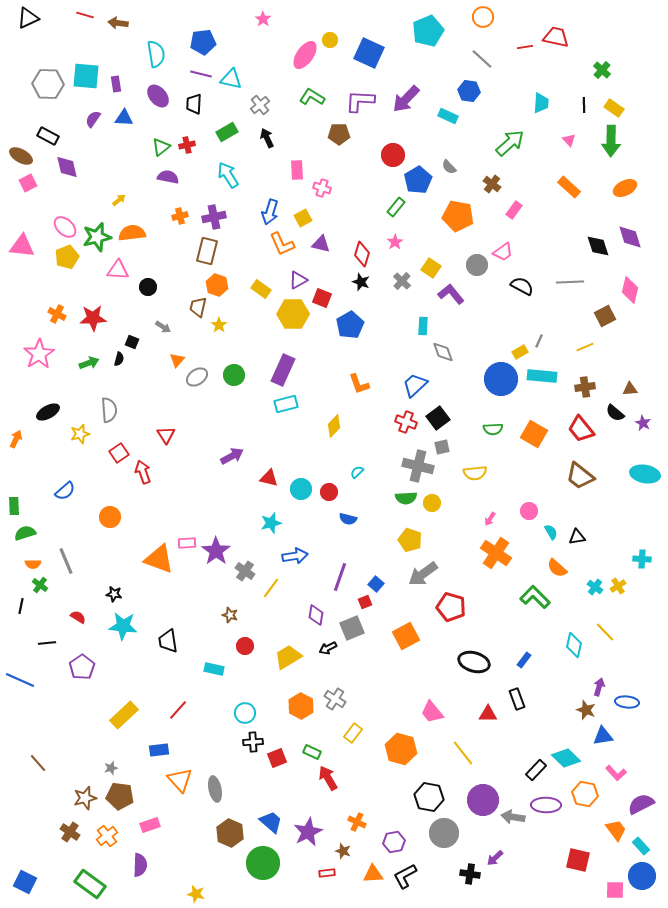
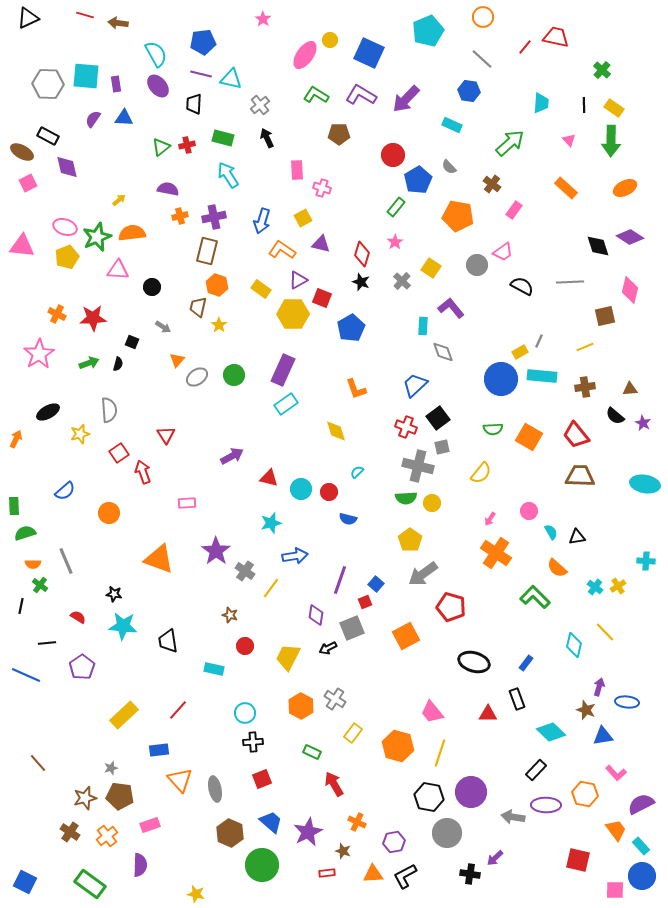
red line at (525, 47): rotated 42 degrees counterclockwise
cyan semicircle at (156, 54): rotated 20 degrees counterclockwise
purple ellipse at (158, 96): moved 10 px up
green L-shape at (312, 97): moved 4 px right, 2 px up
purple L-shape at (360, 101): moved 1 px right, 6 px up; rotated 28 degrees clockwise
cyan rectangle at (448, 116): moved 4 px right, 9 px down
green rectangle at (227, 132): moved 4 px left, 6 px down; rotated 45 degrees clockwise
brown ellipse at (21, 156): moved 1 px right, 4 px up
purple semicircle at (168, 177): moved 12 px down
orange rectangle at (569, 187): moved 3 px left, 1 px down
blue arrow at (270, 212): moved 8 px left, 9 px down
pink ellipse at (65, 227): rotated 25 degrees counterclockwise
green star at (97, 237): rotated 8 degrees counterclockwise
purple diamond at (630, 237): rotated 40 degrees counterclockwise
orange L-shape at (282, 244): moved 6 px down; rotated 148 degrees clockwise
black circle at (148, 287): moved 4 px right
purple L-shape at (451, 294): moved 14 px down
brown square at (605, 316): rotated 15 degrees clockwise
blue pentagon at (350, 325): moved 1 px right, 3 px down
black semicircle at (119, 359): moved 1 px left, 5 px down
orange L-shape at (359, 384): moved 3 px left, 5 px down
cyan rectangle at (286, 404): rotated 20 degrees counterclockwise
black semicircle at (615, 413): moved 3 px down
red cross at (406, 422): moved 5 px down
yellow diamond at (334, 426): moved 2 px right, 5 px down; rotated 60 degrees counterclockwise
red trapezoid at (581, 429): moved 5 px left, 6 px down
orange square at (534, 434): moved 5 px left, 3 px down
yellow semicircle at (475, 473): moved 6 px right; rotated 45 degrees counterclockwise
cyan ellipse at (645, 474): moved 10 px down
brown trapezoid at (580, 476): rotated 144 degrees clockwise
orange circle at (110, 517): moved 1 px left, 4 px up
yellow pentagon at (410, 540): rotated 15 degrees clockwise
pink rectangle at (187, 543): moved 40 px up
cyan cross at (642, 559): moved 4 px right, 2 px down
purple line at (340, 577): moved 3 px down
yellow trapezoid at (288, 657): rotated 32 degrees counterclockwise
blue rectangle at (524, 660): moved 2 px right, 3 px down
blue line at (20, 680): moved 6 px right, 5 px up
orange hexagon at (401, 749): moved 3 px left, 3 px up
yellow line at (463, 753): moved 23 px left; rotated 56 degrees clockwise
red square at (277, 758): moved 15 px left, 21 px down
cyan diamond at (566, 758): moved 15 px left, 26 px up
red arrow at (328, 778): moved 6 px right, 6 px down
purple circle at (483, 800): moved 12 px left, 8 px up
gray circle at (444, 833): moved 3 px right
green circle at (263, 863): moved 1 px left, 2 px down
